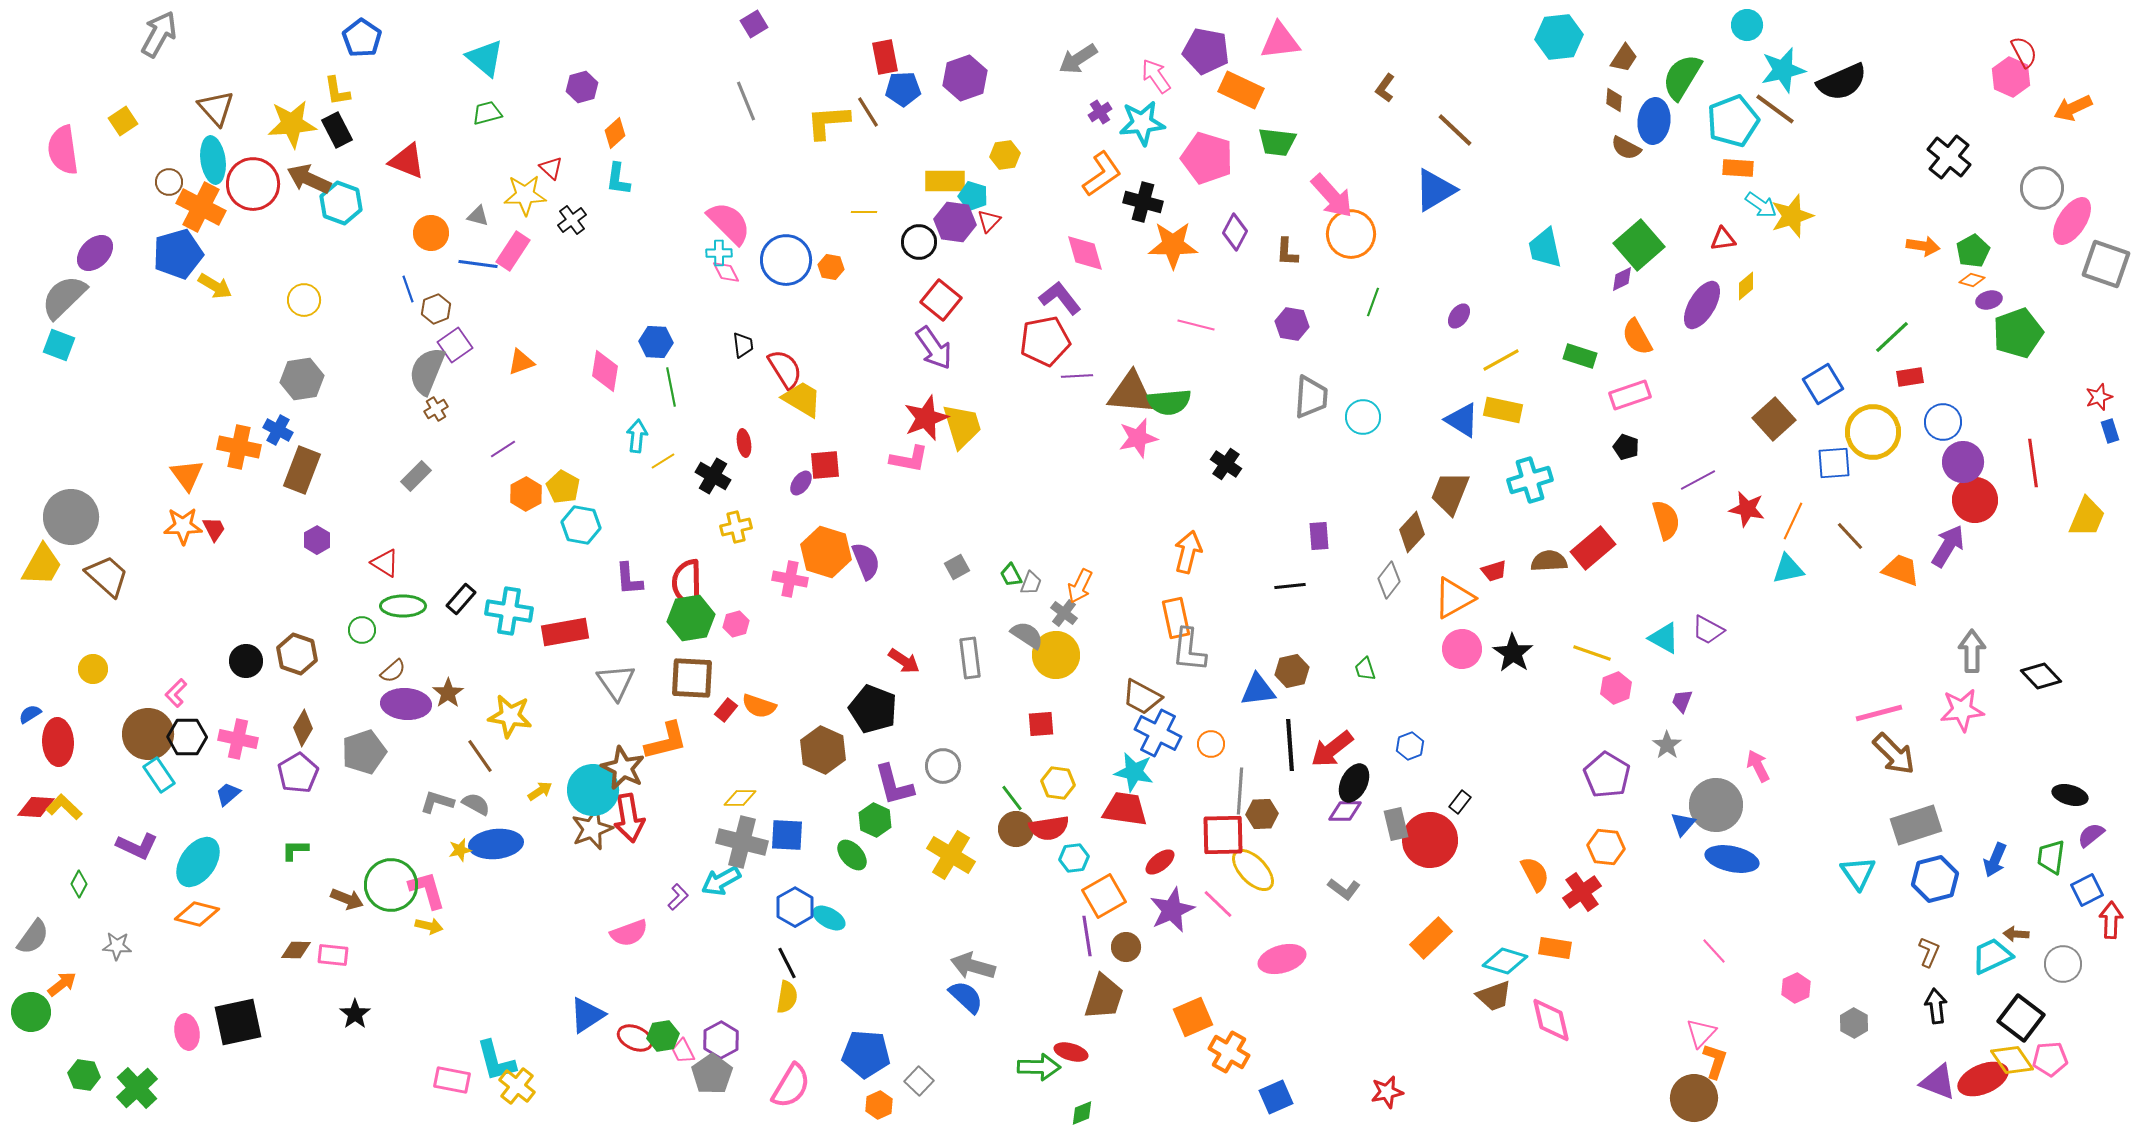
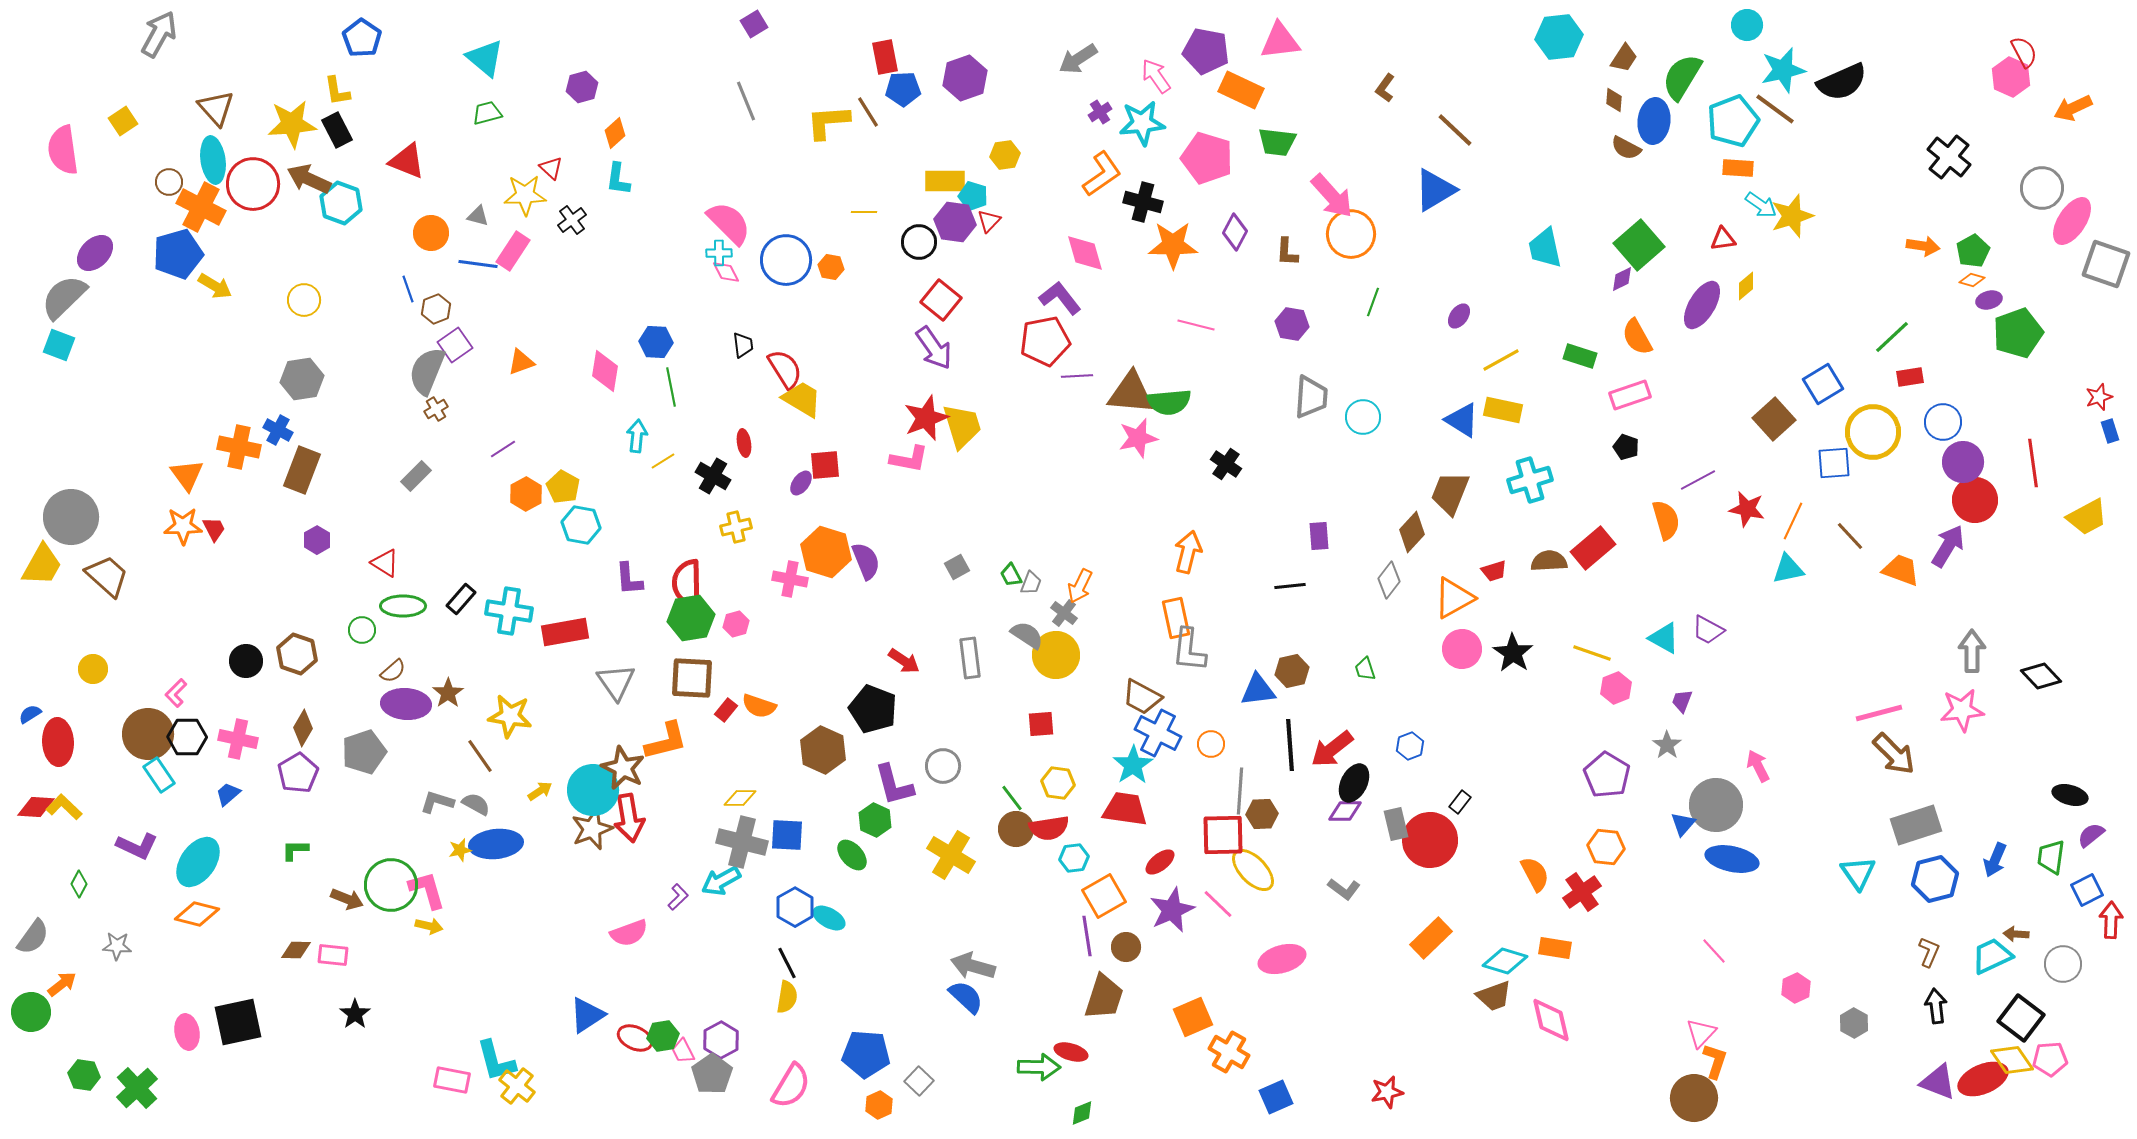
yellow trapezoid at (2087, 517): rotated 39 degrees clockwise
cyan star at (1134, 772): moved 1 px left, 7 px up; rotated 27 degrees clockwise
